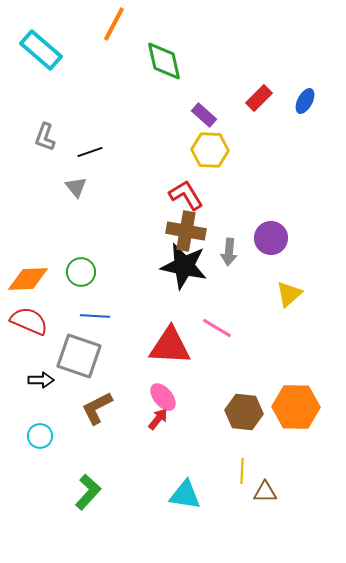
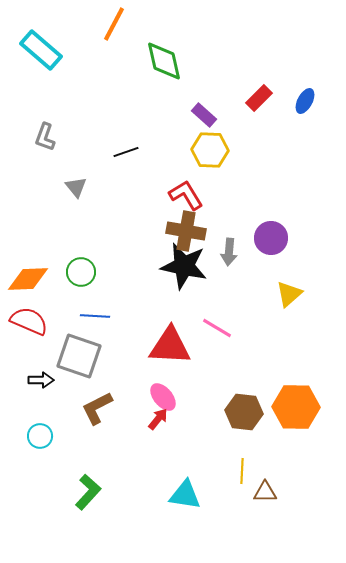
black line: moved 36 px right
